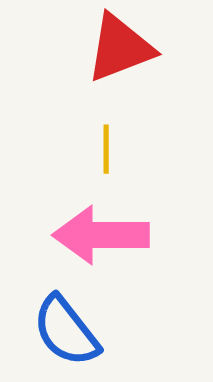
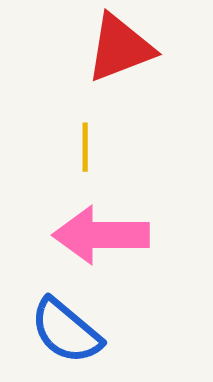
yellow line: moved 21 px left, 2 px up
blue semicircle: rotated 12 degrees counterclockwise
